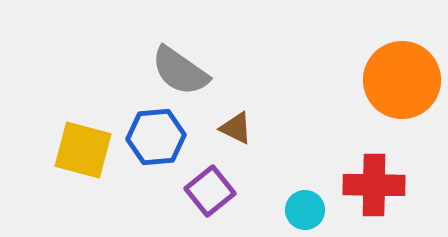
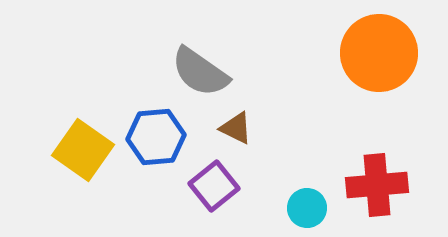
gray semicircle: moved 20 px right, 1 px down
orange circle: moved 23 px left, 27 px up
yellow square: rotated 20 degrees clockwise
red cross: moved 3 px right; rotated 6 degrees counterclockwise
purple square: moved 4 px right, 5 px up
cyan circle: moved 2 px right, 2 px up
